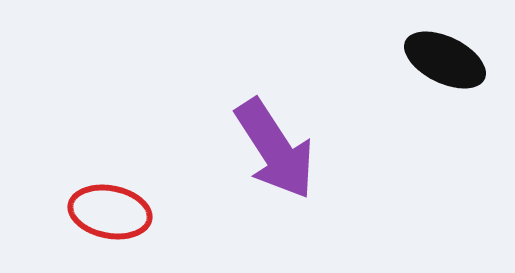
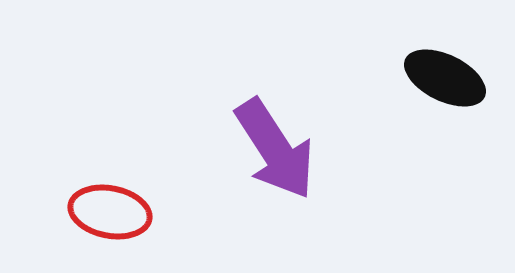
black ellipse: moved 18 px down
